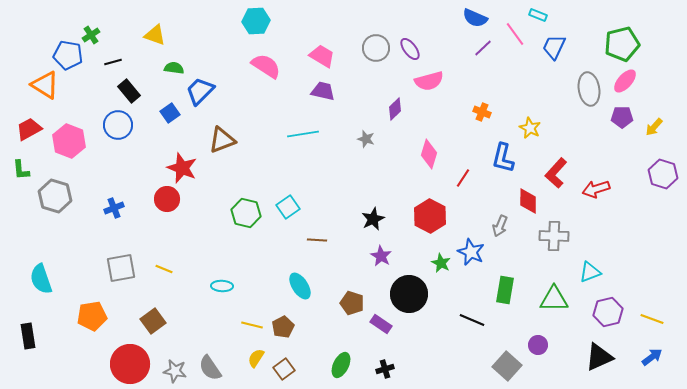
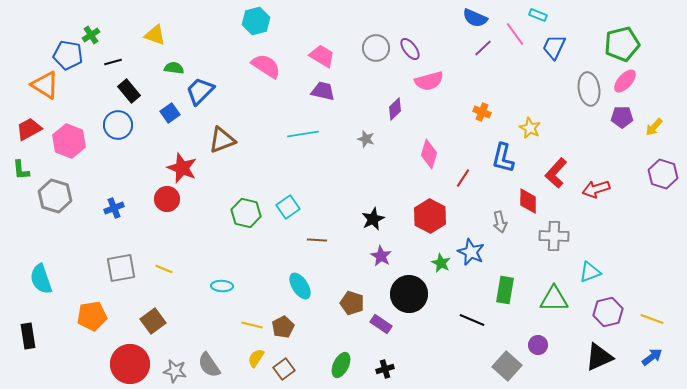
cyan hexagon at (256, 21): rotated 12 degrees counterclockwise
gray arrow at (500, 226): moved 4 px up; rotated 35 degrees counterclockwise
gray semicircle at (210, 368): moved 1 px left, 3 px up
